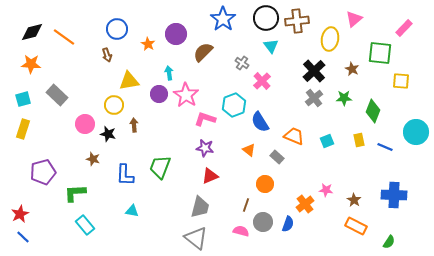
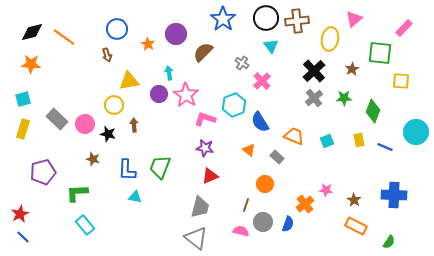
brown star at (352, 69): rotated 16 degrees clockwise
gray rectangle at (57, 95): moved 24 px down
blue L-shape at (125, 175): moved 2 px right, 5 px up
green L-shape at (75, 193): moved 2 px right
cyan triangle at (132, 211): moved 3 px right, 14 px up
